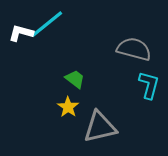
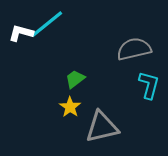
gray semicircle: rotated 28 degrees counterclockwise
green trapezoid: rotated 75 degrees counterclockwise
yellow star: moved 2 px right
gray triangle: moved 2 px right
